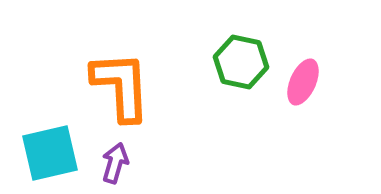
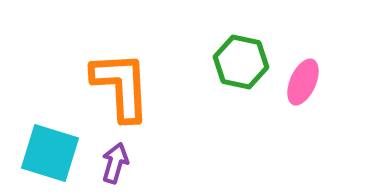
cyan square: rotated 30 degrees clockwise
